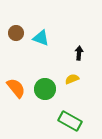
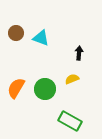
orange semicircle: rotated 110 degrees counterclockwise
